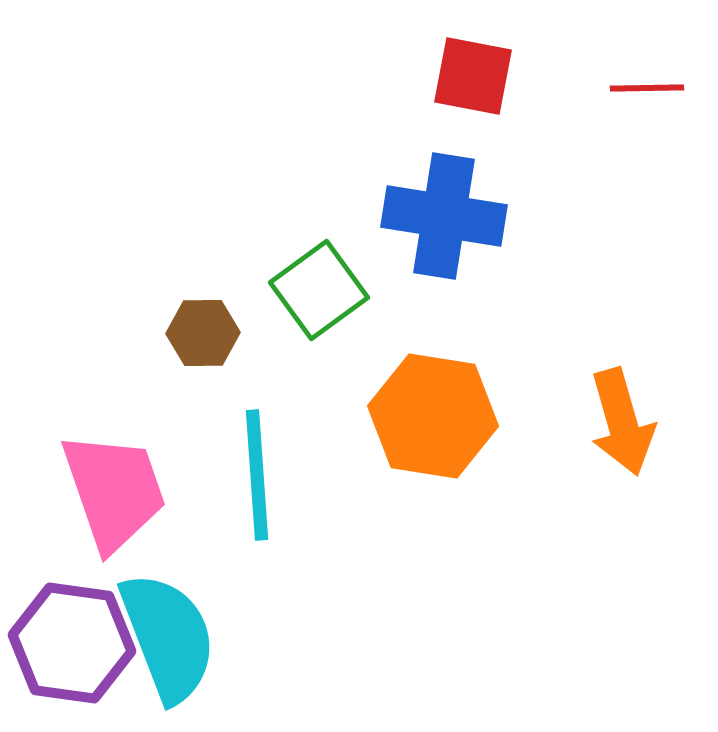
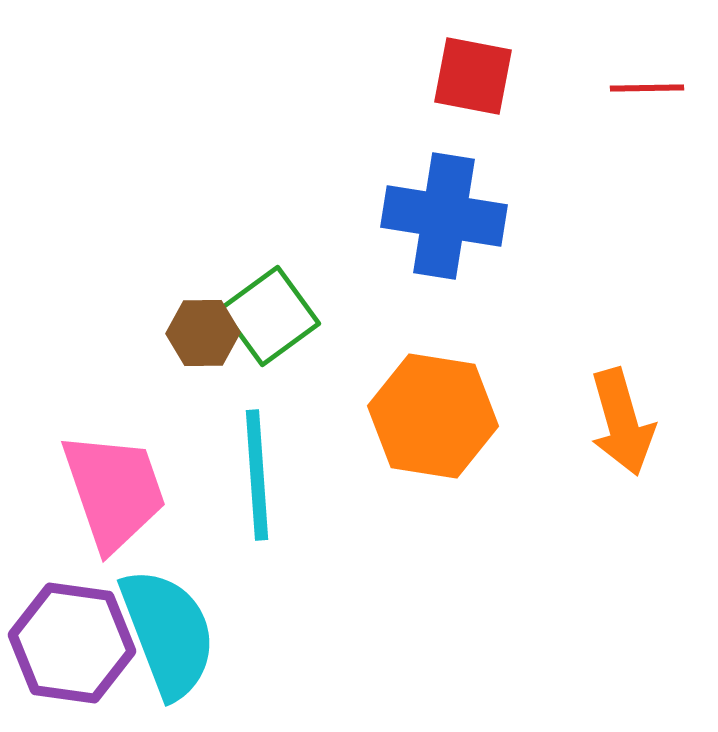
green square: moved 49 px left, 26 px down
cyan semicircle: moved 4 px up
